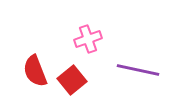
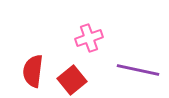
pink cross: moved 1 px right, 1 px up
red semicircle: moved 2 px left; rotated 28 degrees clockwise
